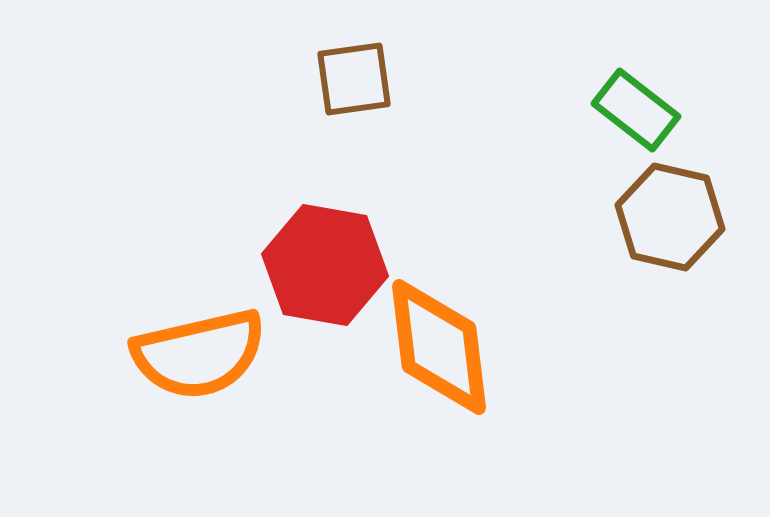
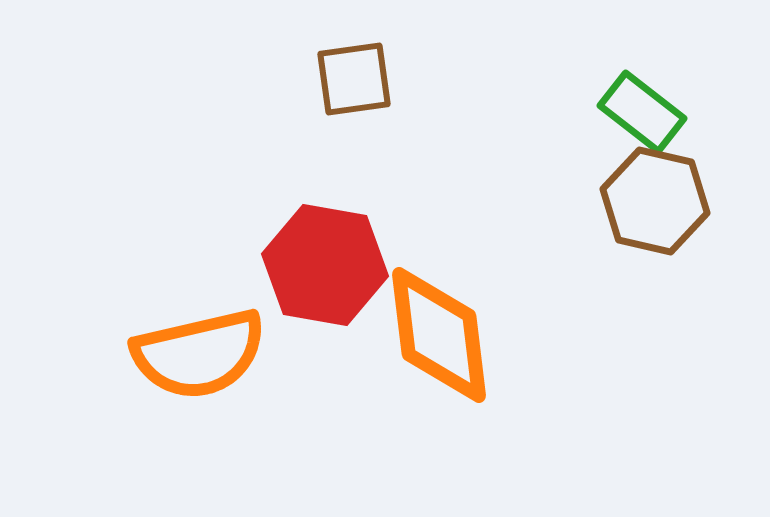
green rectangle: moved 6 px right, 2 px down
brown hexagon: moved 15 px left, 16 px up
orange diamond: moved 12 px up
